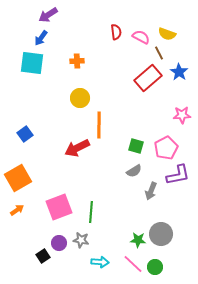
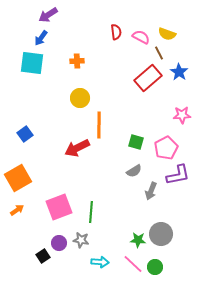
green square: moved 4 px up
